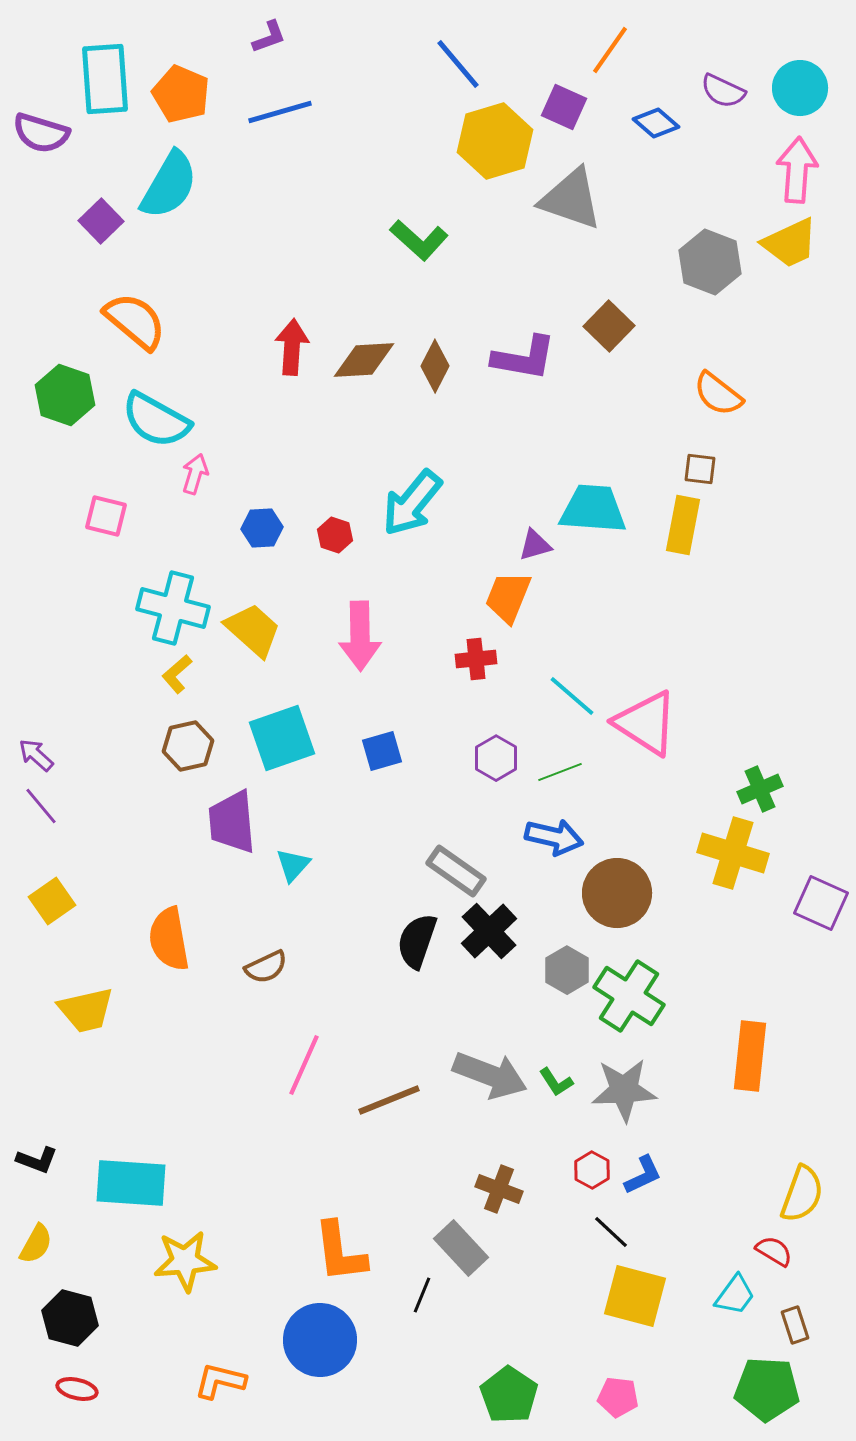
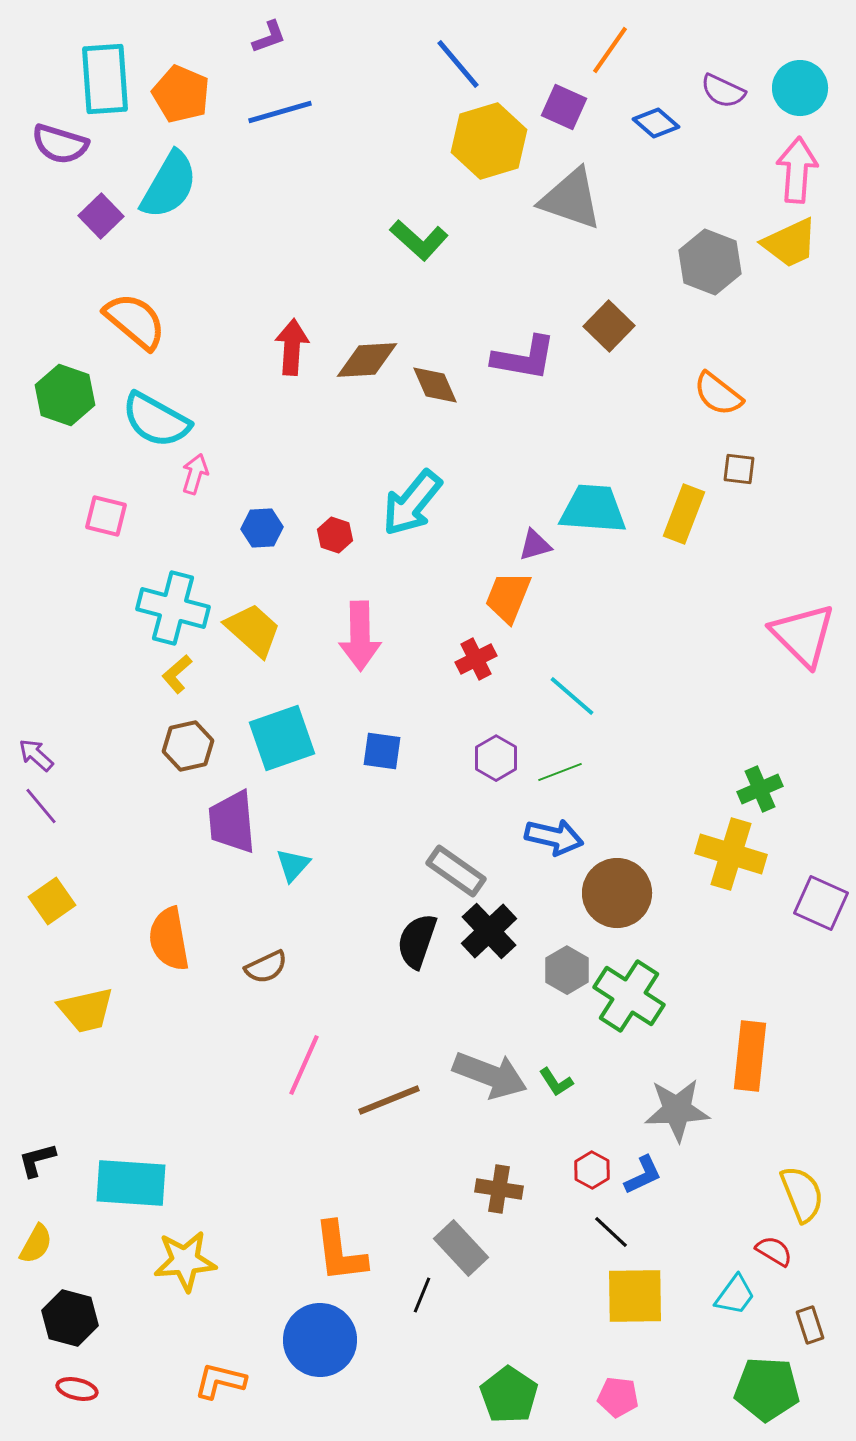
purple semicircle at (41, 133): moved 19 px right, 11 px down
yellow hexagon at (495, 141): moved 6 px left
purple square at (101, 221): moved 5 px up
brown diamond at (364, 360): moved 3 px right
brown diamond at (435, 366): moved 19 px down; rotated 51 degrees counterclockwise
brown square at (700, 469): moved 39 px right
yellow rectangle at (683, 525): moved 1 px right, 11 px up; rotated 10 degrees clockwise
red cross at (476, 659): rotated 21 degrees counterclockwise
pink triangle at (646, 723): moved 157 px right, 88 px up; rotated 12 degrees clockwise
blue square at (382, 751): rotated 24 degrees clockwise
yellow cross at (733, 853): moved 2 px left, 1 px down
gray star at (624, 1090): moved 53 px right, 20 px down
black L-shape at (37, 1160): rotated 144 degrees clockwise
brown cross at (499, 1189): rotated 12 degrees counterclockwise
yellow semicircle at (802, 1194): rotated 42 degrees counterclockwise
yellow square at (635, 1296): rotated 16 degrees counterclockwise
brown rectangle at (795, 1325): moved 15 px right
